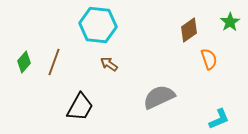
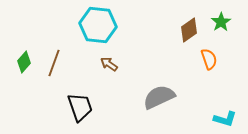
green star: moved 9 px left
brown line: moved 1 px down
black trapezoid: rotated 48 degrees counterclockwise
cyan L-shape: moved 6 px right; rotated 40 degrees clockwise
